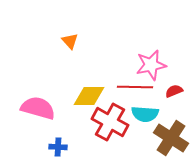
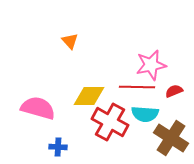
red line: moved 2 px right
